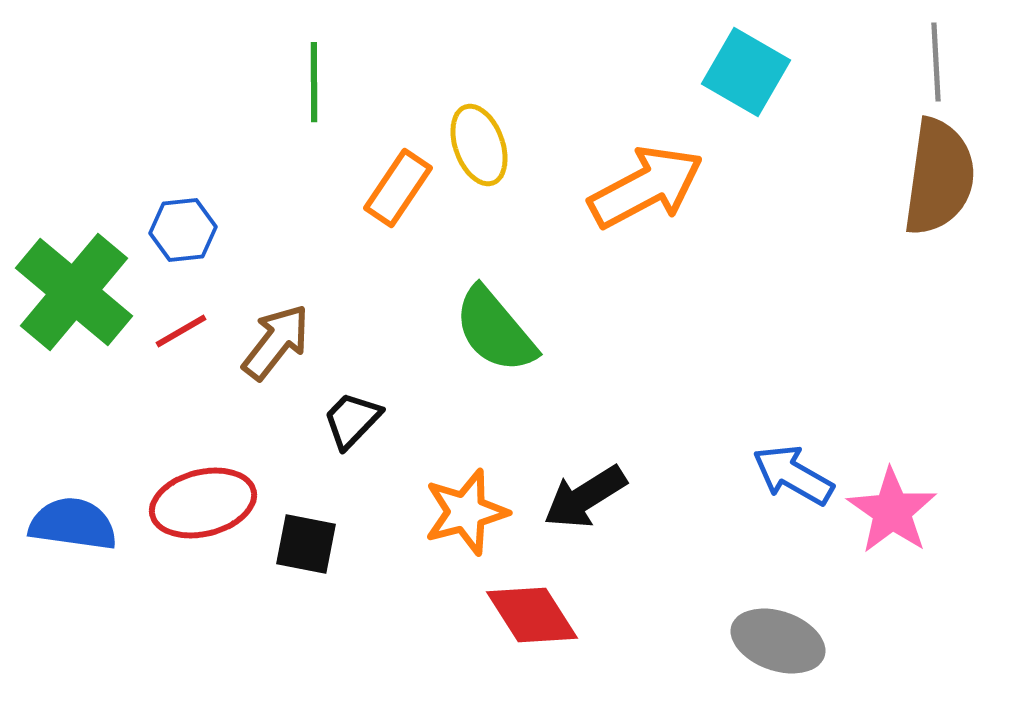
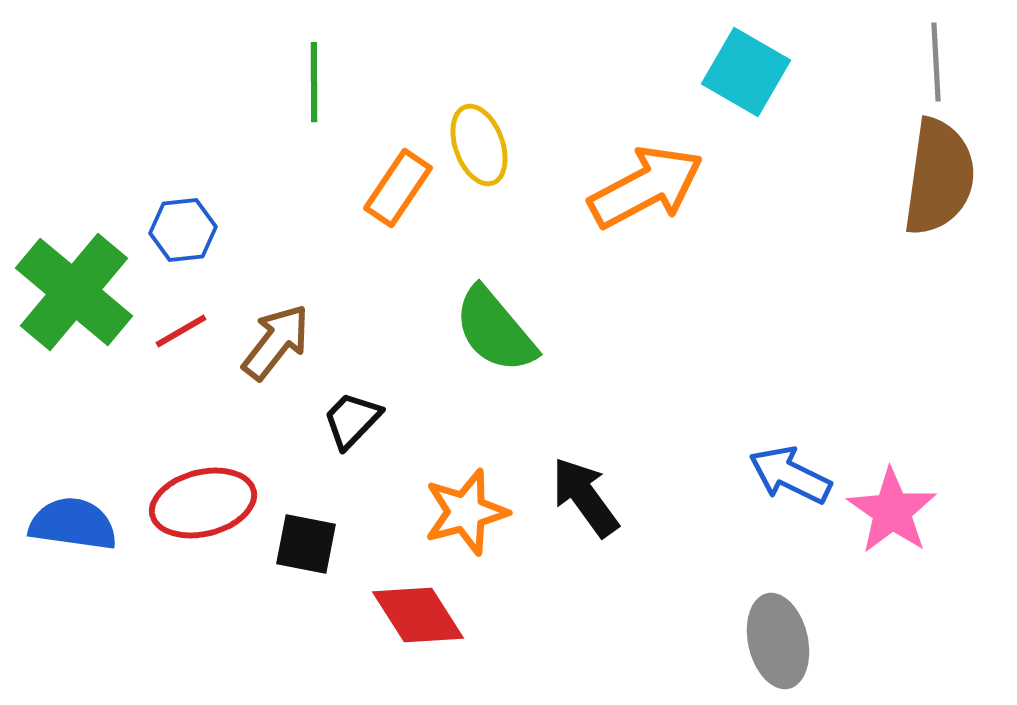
blue arrow: moved 3 px left; rotated 4 degrees counterclockwise
black arrow: rotated 86 degrees clockwise
red diamond: moved 114 px left
gray ellipse: rotated 58 degrees clockwise
